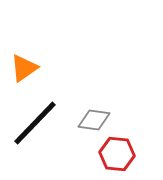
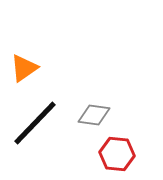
gray diamond: moved 5 px up
